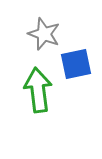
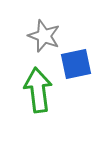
gray star: moved 2 px down
